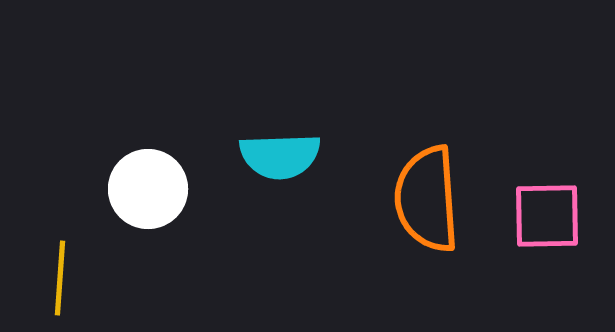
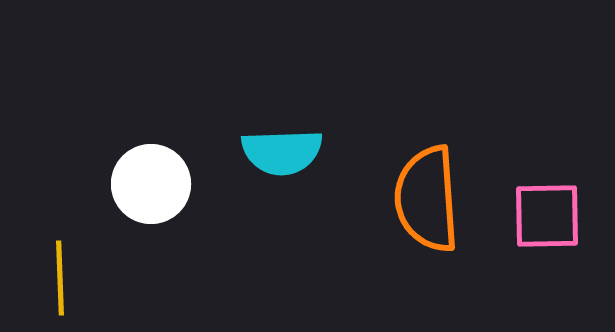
cyan semicircle: moved 2 px right, 4 px up
white circle: moved 3 px right, 5 px up
yellow line: rotated 6 degrees counterclockwise
